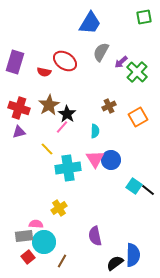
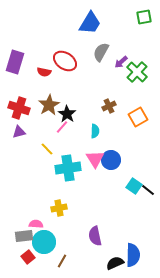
yellow cross: rotated 21 degrees clockwise
black semicircle: rotated 12 degrees clockwise
